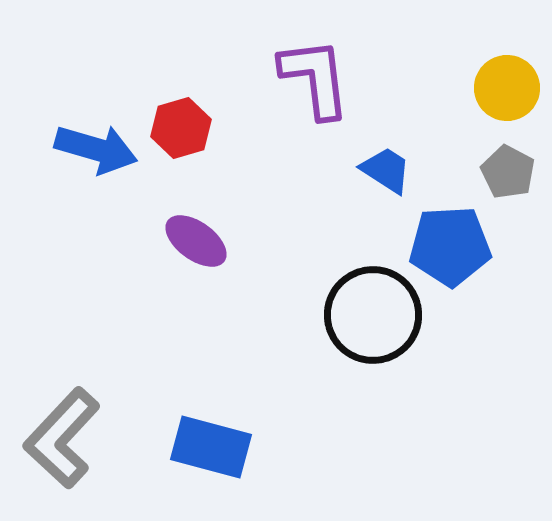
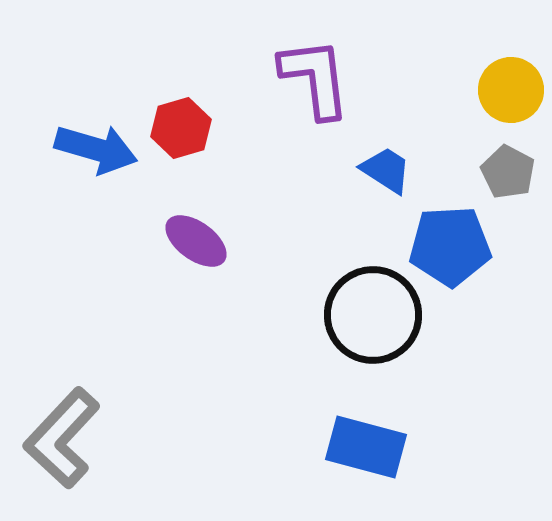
yellow circle: moved 4 px right, 2 px down
blue rectangle: moved 155 px right
